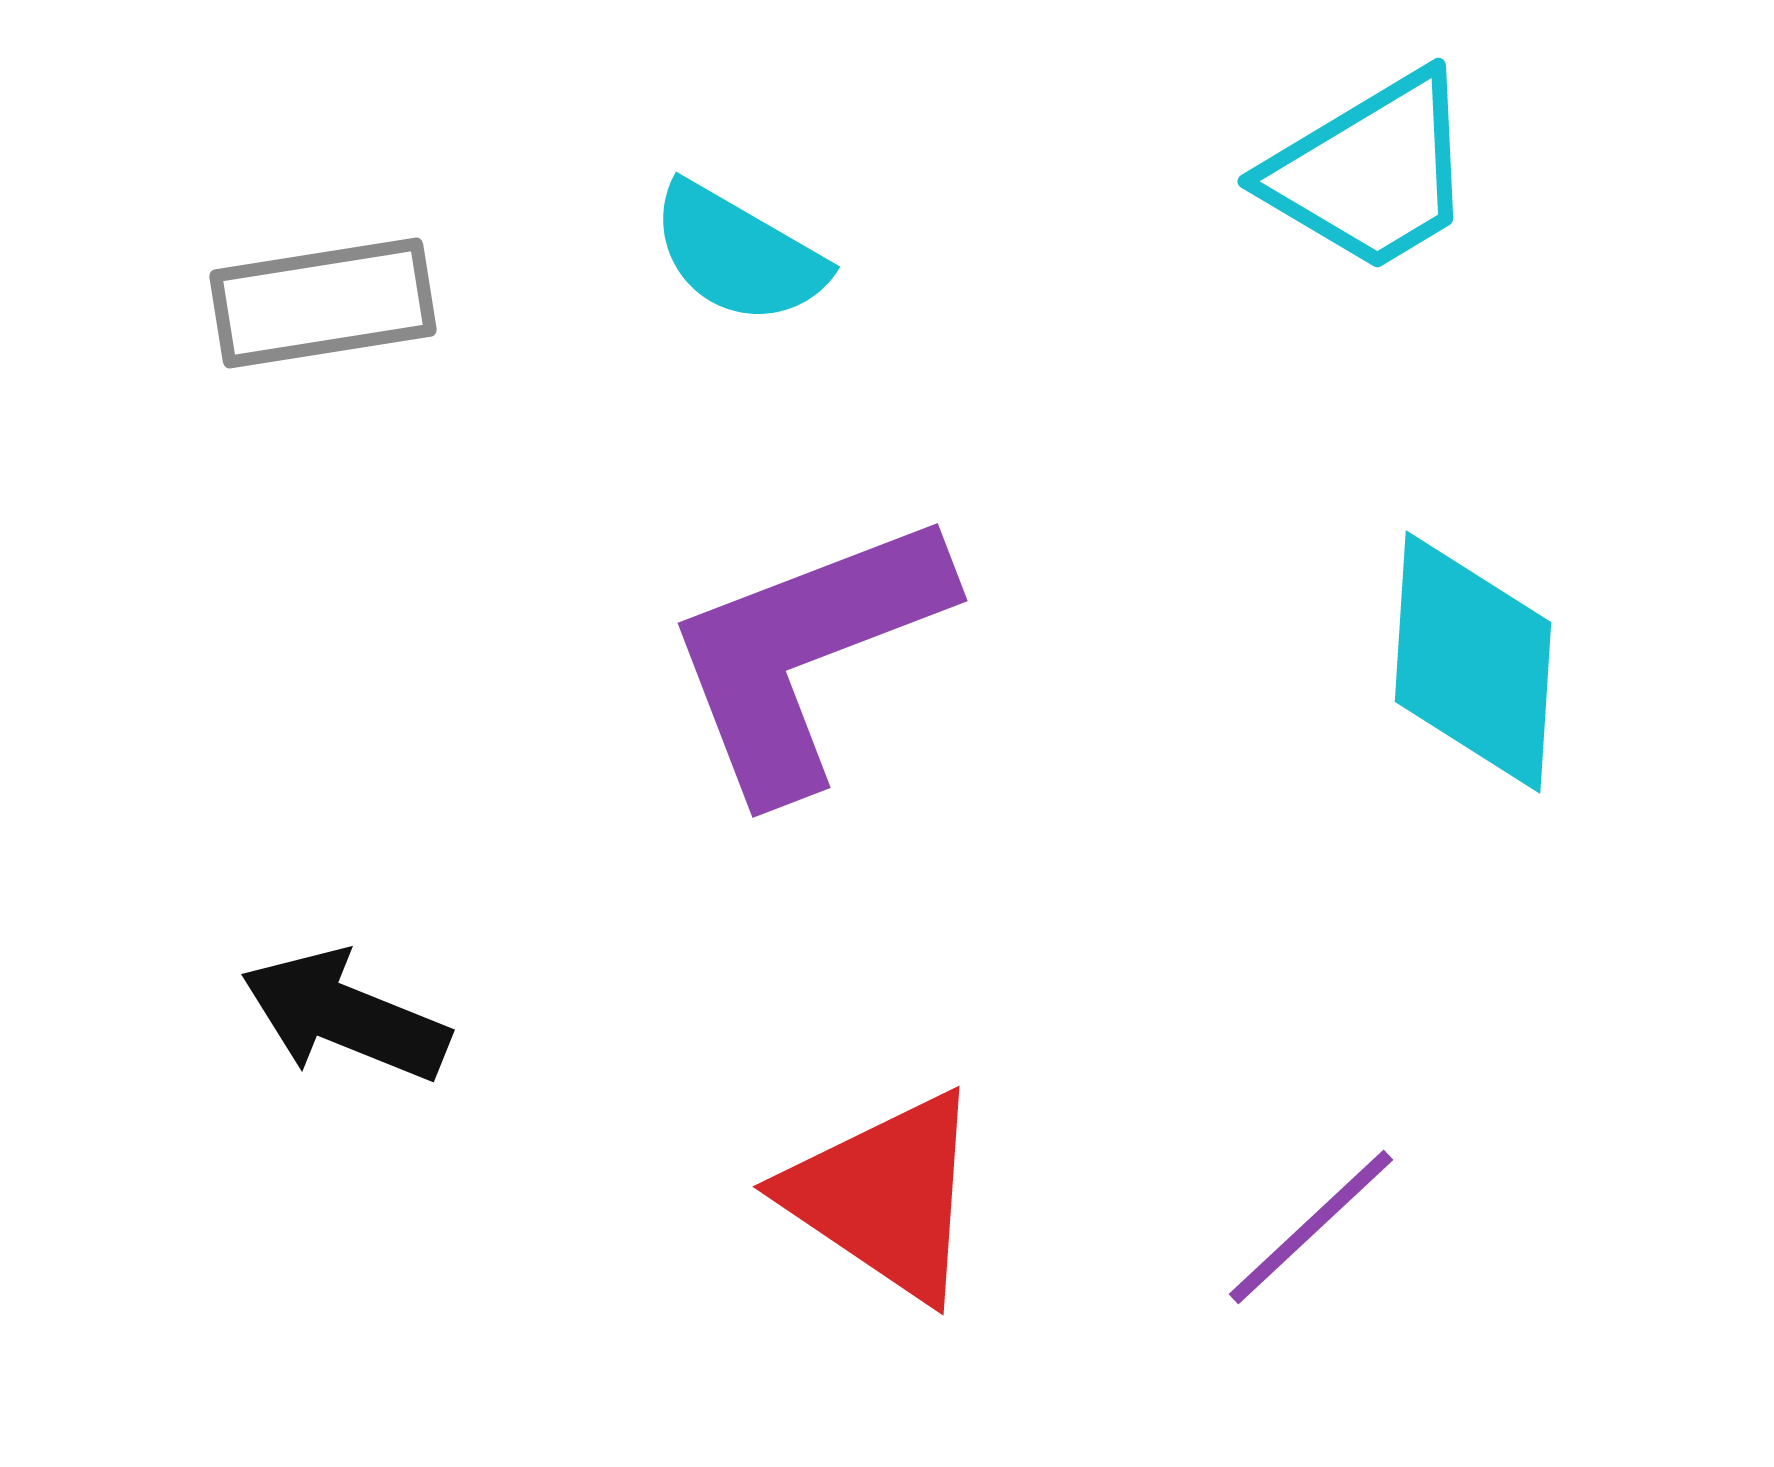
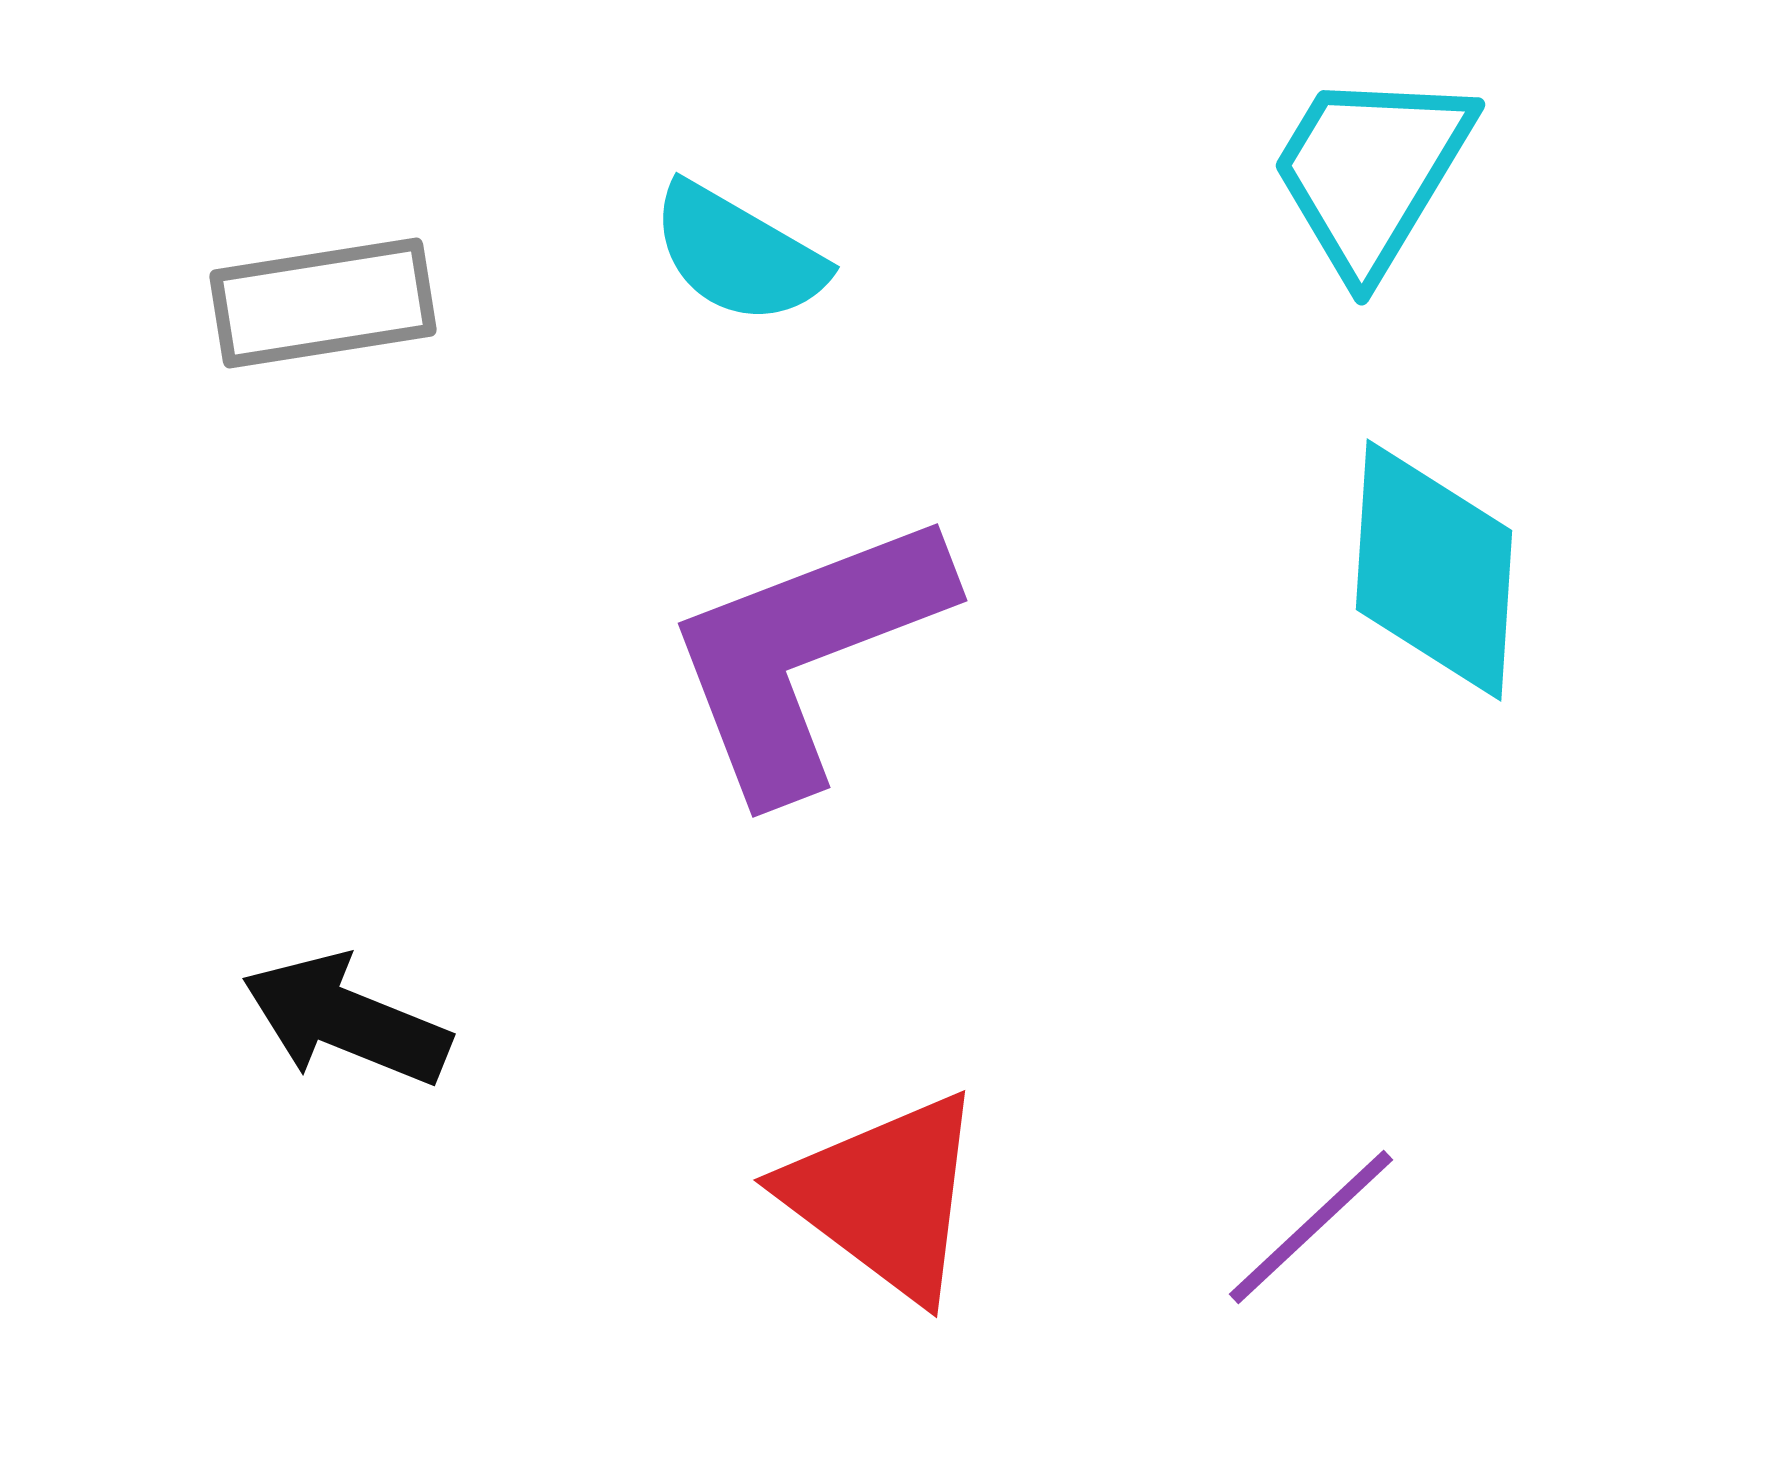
cyan trapezoid: rotated 152 degrees clockwise
cyan diamond: moved 39 px left, 92 px up
black arrow: moved 1 px right, 4 px down
red triangle: rotated 3 degrees clockwise
